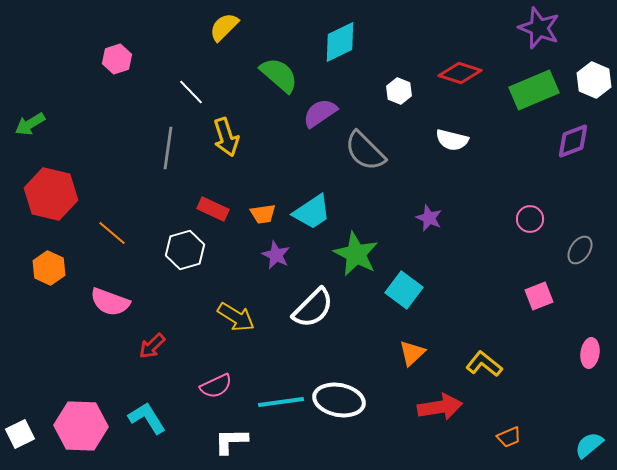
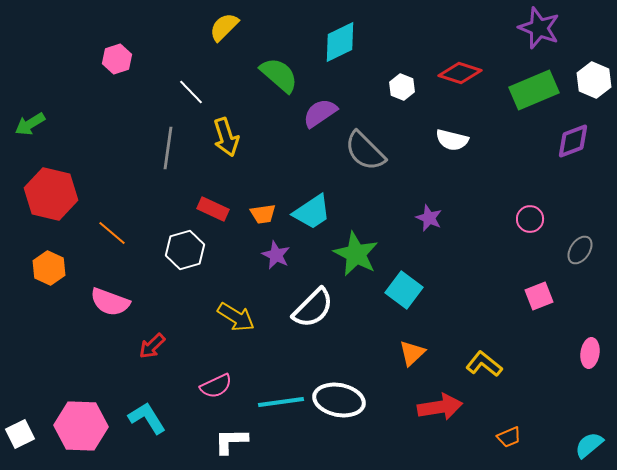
white hexagon at (399, 91): moved 3 px right, 4 px up
